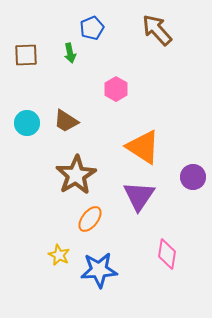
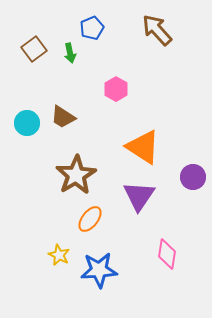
brown square: moved 8 px right, 6 px up; rotated 35 degrees counterclockwise
brown trapezoid: moved 3 px left, 4 px up
